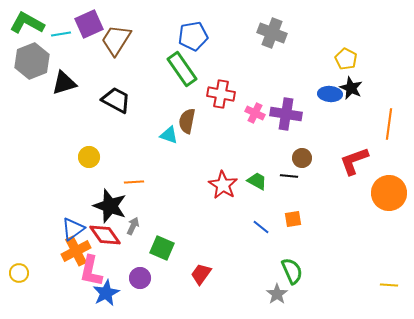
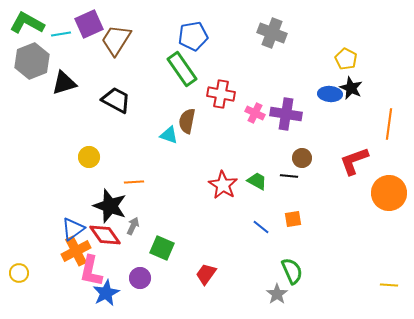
red trapezoid at (201, 274): moved 5 px right
